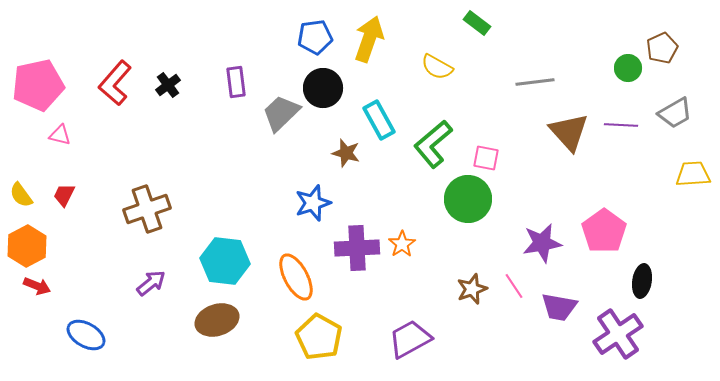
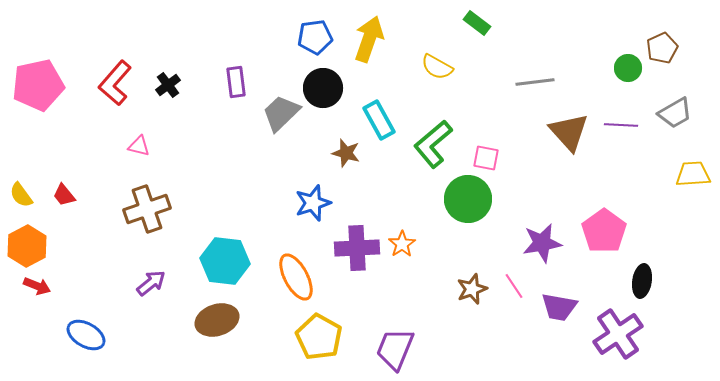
pink triangle at (60, 135): moved 79 px right, 11 px down
red trapezoid at (64, 195): rotated 65 degrees counterclockwise
purple trapezoid at (410, 339): moved 15 px left, 10 px down; rotated 39 degrees counterclockwise
